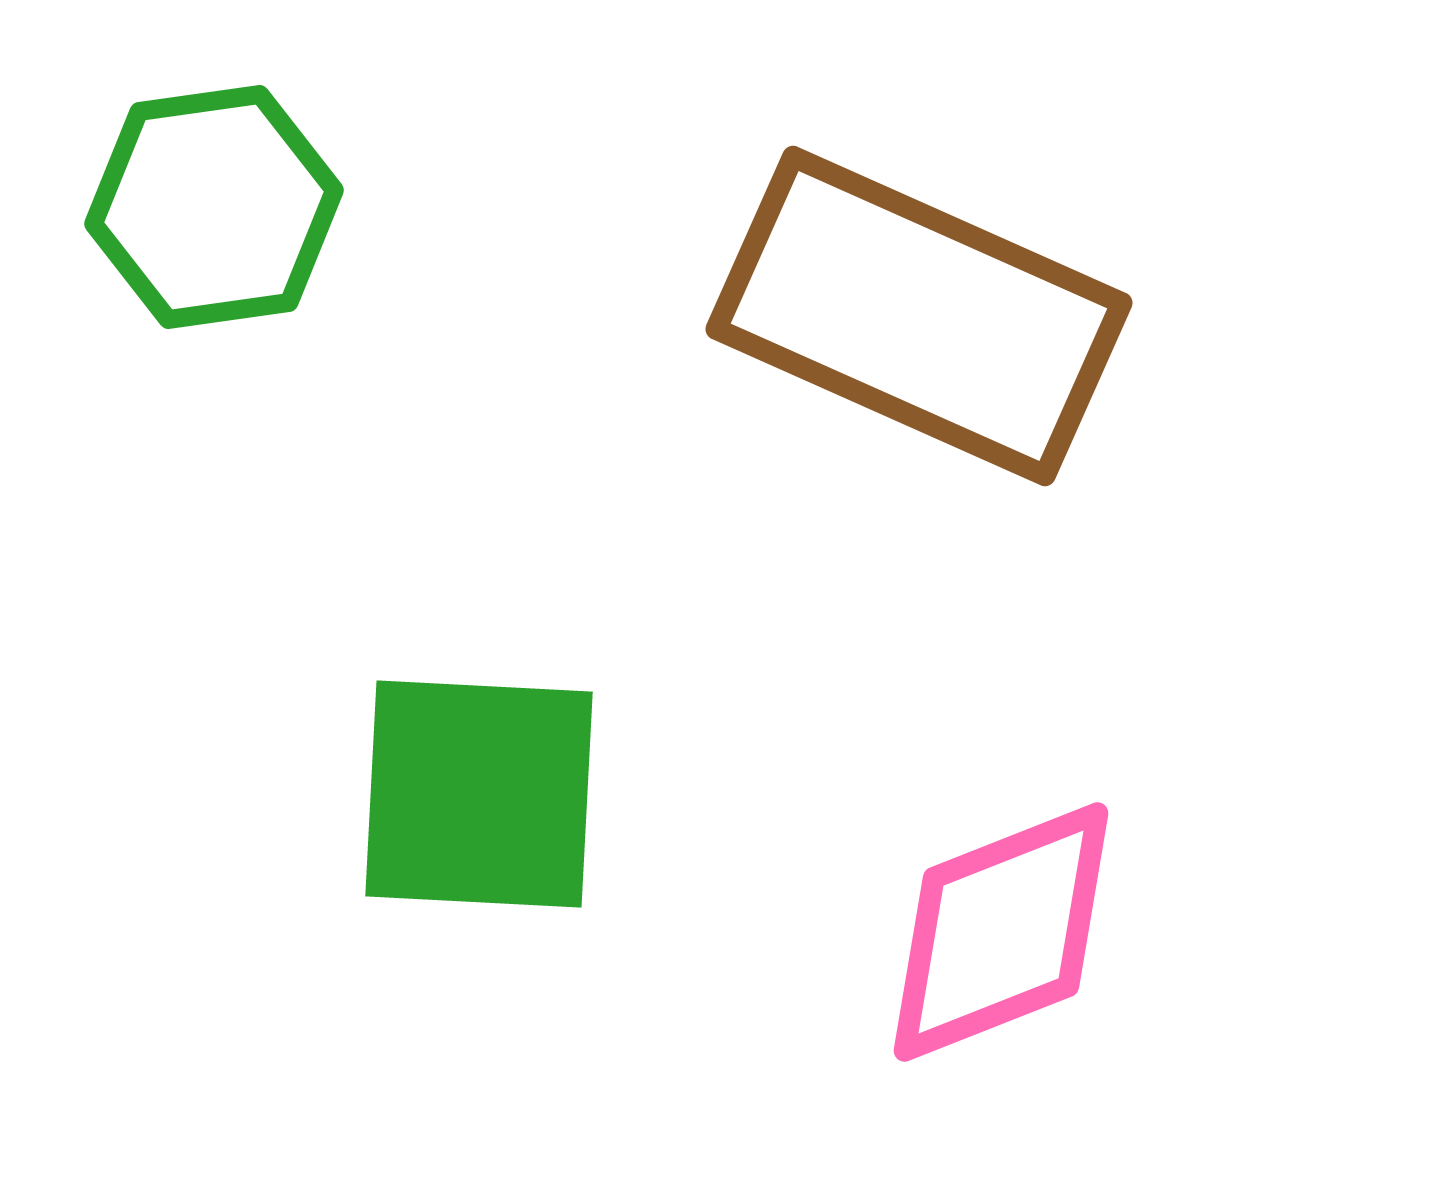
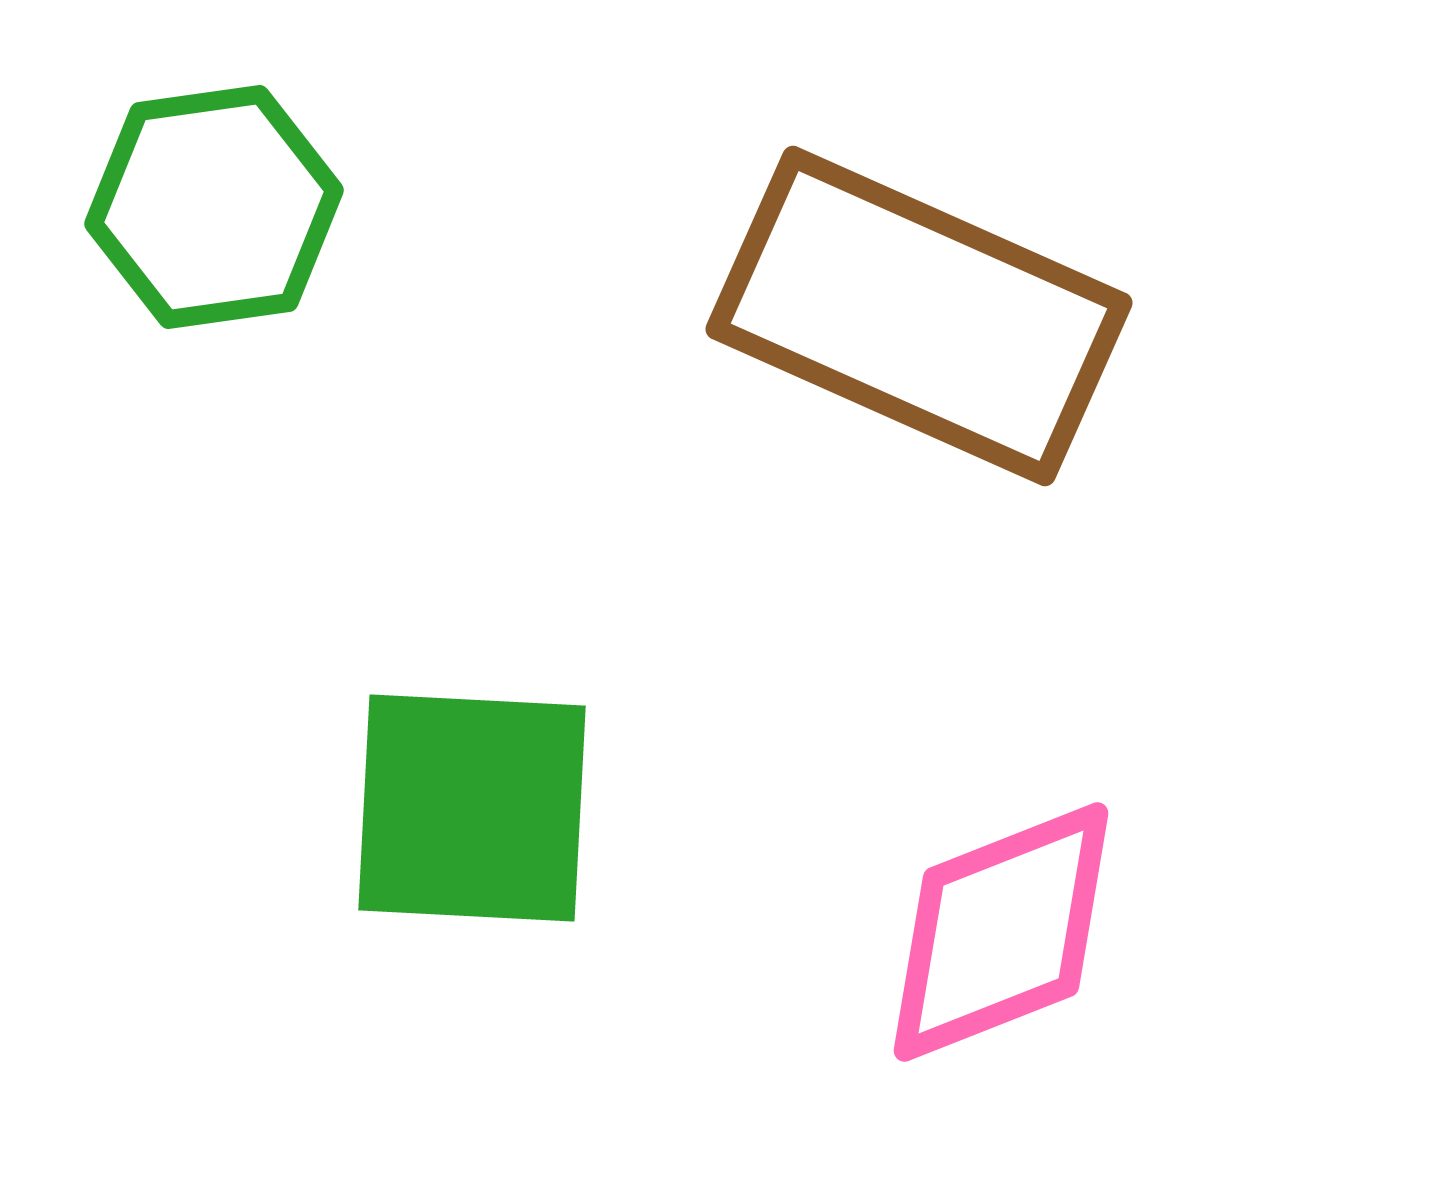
green square: moved 7 px left, 14 px down
